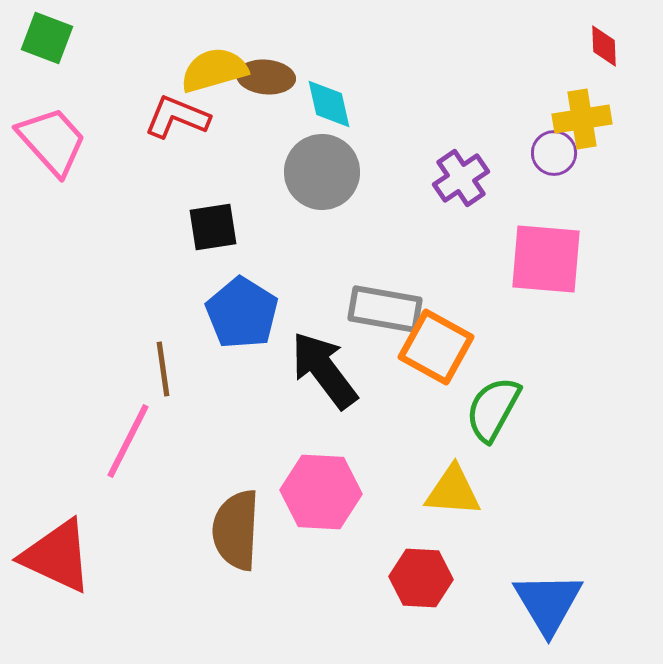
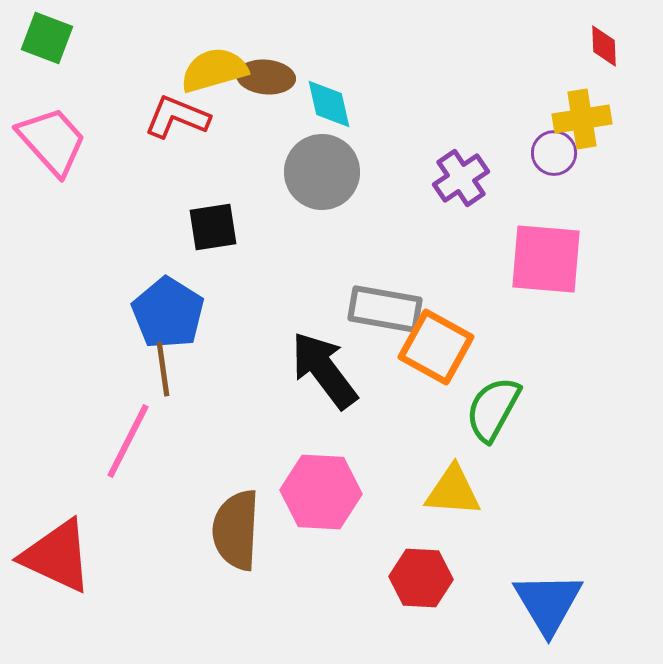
blue pentagon: moved 74 px left
